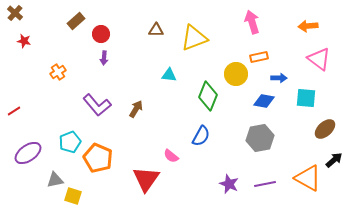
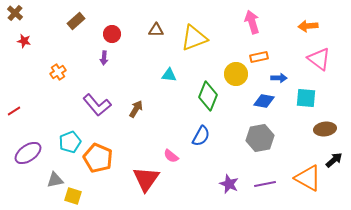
red circle: moved 11 px right
brown ellipse: rotated 35 degrees clockwise
